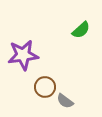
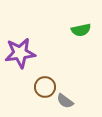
green semicircle: rotated 30 degrees clockwise
purple star: moved 3 px left, 2 px up
